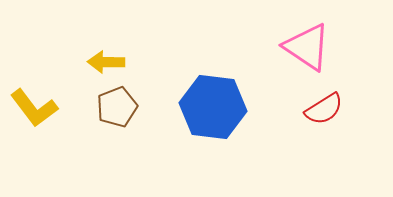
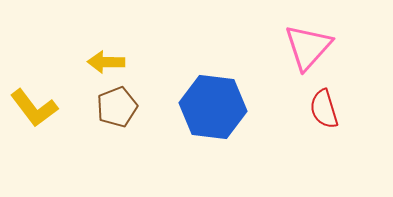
pink triangle: moved 1 px right; rotated 38 degrees clockwise
red semicircle: rotated 105 degrees clockwise
